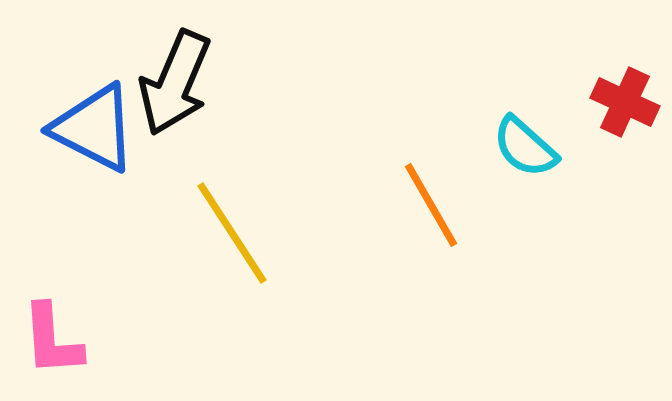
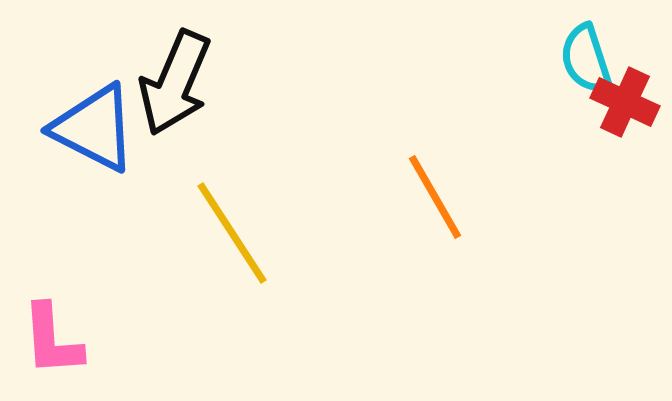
cyan semicircle: moved 61 px right, 88 px up; rotated 30 degrees clockwise
orange line: moved 4 px right, 8 px up
